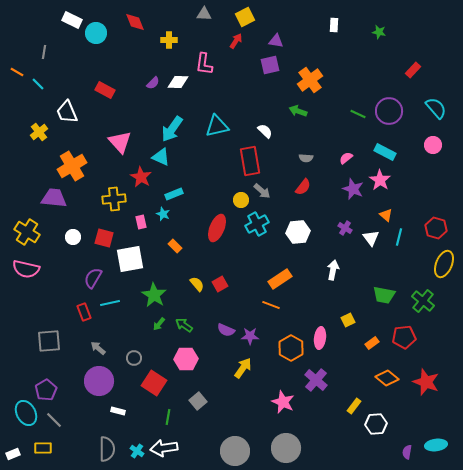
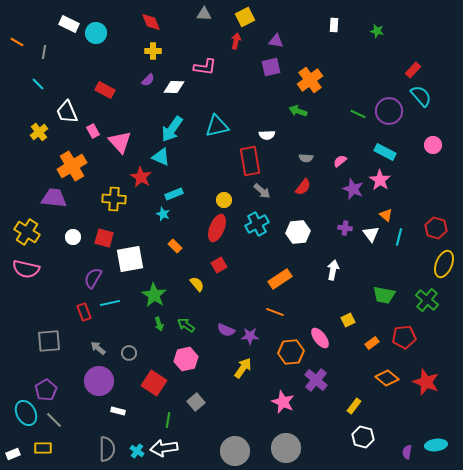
white rectangle at (72, 20): moved 3 px left, 4 px down
red diamond at (135, 22): moved 16 px right
green star at (379, 32): moved 2 px left, 1 px up
yellow cross at (169, 40): moved 16 px left, 11 px down
red arrow at (236, 41): rotated 21 degrees counterclockwise
pink L-shape at (204, 64): moved 1 px right, 3 px down; rotated 90 degrees counterclockwise
purple square at (270, 65): moved 1 px right, 2 px down
orange line at (17, 72): moved 30 px up
white diamond at (178, 82): moved 4 px left, 5 px down
purple semicircle at (153, 83): moved 5 px left, 3 px up
cyan semicircle at (436, 108): moved 15 px left, 12 px up
white semicircle at (265, 131): moved 2 px right, 4 px down; rotated 133 degrees clockwise
pink semicircle at (346, 158): moved 6 px left, 3 px down
yellow cross at (114, 199): rotated 10 degrees clockwise
yellow circle at (241, 200): moved 17 px left
pink rectangle at (141, 222): moved 48 px left, 91 px up; rotated 16 degrees counterclockwise
purple cross at (345, 228): rotated 24 degrees counterclockwise
white triangle at (371, 238): moved 4 px up
red square at (220, 284): moved 1 px left, 19 px up
green cross at (423, 301): moved 4 px right, 1 px up
orange line at (271, 305): moved 4 px right, 7 px down
green arrow at (159, 324): rotated 56 degrees counterclockwise
green arrow at (184, 325): moved 2 px right
pink ellipse at (320, 338): rotated 45 degrees counterclockwise
orange hexagon at (291, 348): moved 4 px down; rotated 25 degrees clockwise
gray circle at (134, 358): moved 5 px left, 5 px up
pink hexagon at (186, 359): rotated 10 degrees counterclockwise
gray square at (198, 401): moved 2 px left, 1 px down
green line at (168, 417): moved 3 px down
white hexagon at (376, 424): moved 13 px left, 13 px down; rotated 20 degrees clockwise
